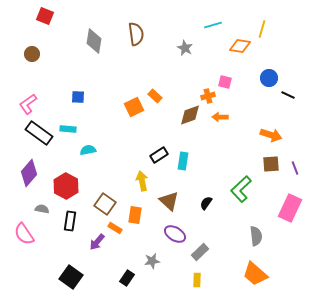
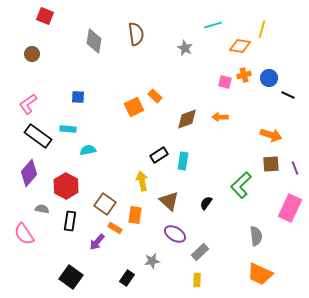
orange cross at (208, 96): moved 36 px right, 21 px up
brown diamond at (190, 115): moved 3 px left, 4 px down
black rectangle at (39, 133): moved 1 px left, 3 px down
green L-shape at (241, 189): moved 4 px up
orange trapezoid at (255, 274): moved 5 px right; rotated 16 degrees counterclockwise
